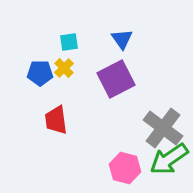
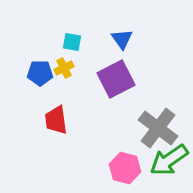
cyan square: moved 3 px right; rotated 18 degrees clockwise
yellow cross: rotated 18 degrees clockwise
gray cross: moved 5 px left
green arrow: moved 1 px down
